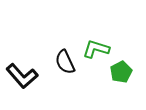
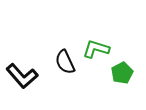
green pentagon: moved 1 px right, 1 px down
